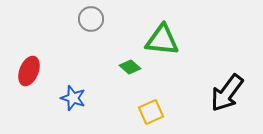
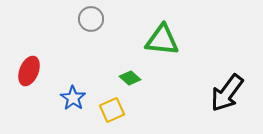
green diamond: moved 11 px down
blue star: rotated 15 degrees clockwise
yellow square: moved 39 px left, 2 px up
